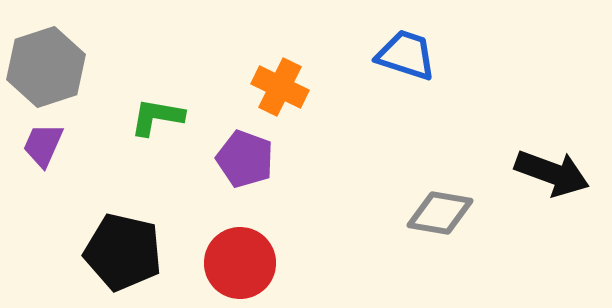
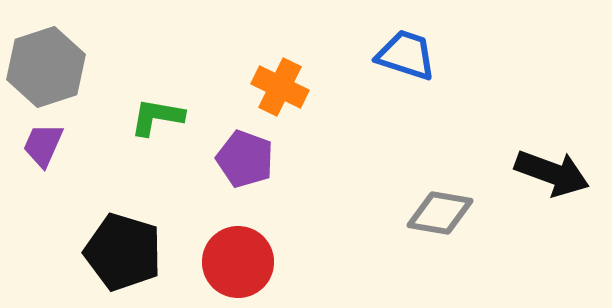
black pentagon: rotated 4 degrees clockwise
red circle: moved 2 px left, 1 px up
